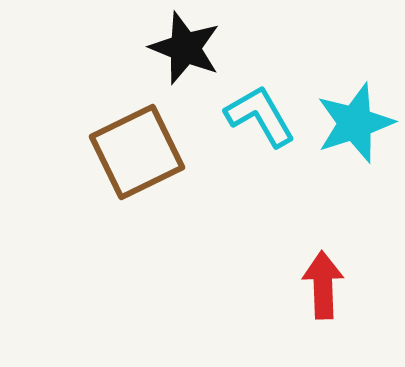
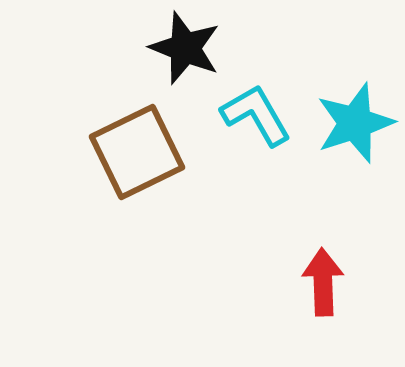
cyan L-shape: moved 4 px left, 1 px up
red arrow: moved 3 px up
